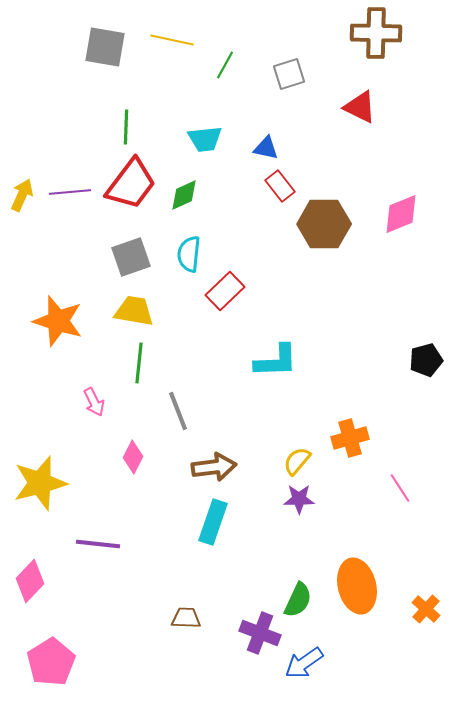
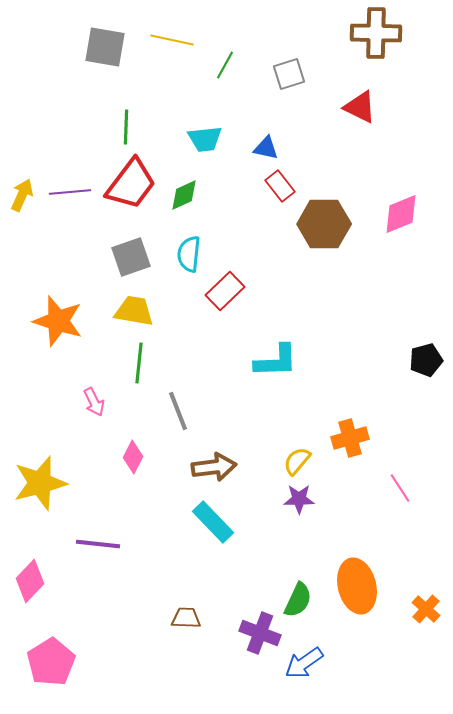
cyan rectangle at (213, 522): rotated 63 degrees counterclockwise
